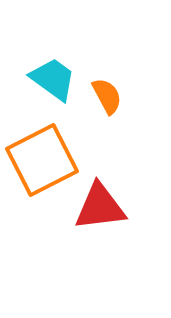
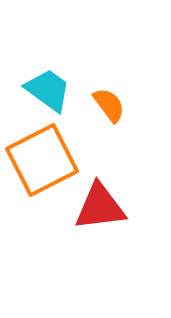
cyan trapezoid: moved 5 px left, 11 px down
orange semicircle: moved 2 px right, 9 px down; rotated 9 degrees counterclockwise
